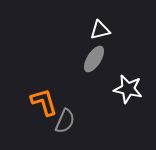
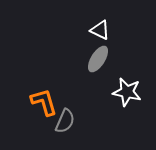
white triangle: rotated 40 degrees clockwise
gray ellipse: moved 4 px right
white star: moved 1 px left, 3 px down
